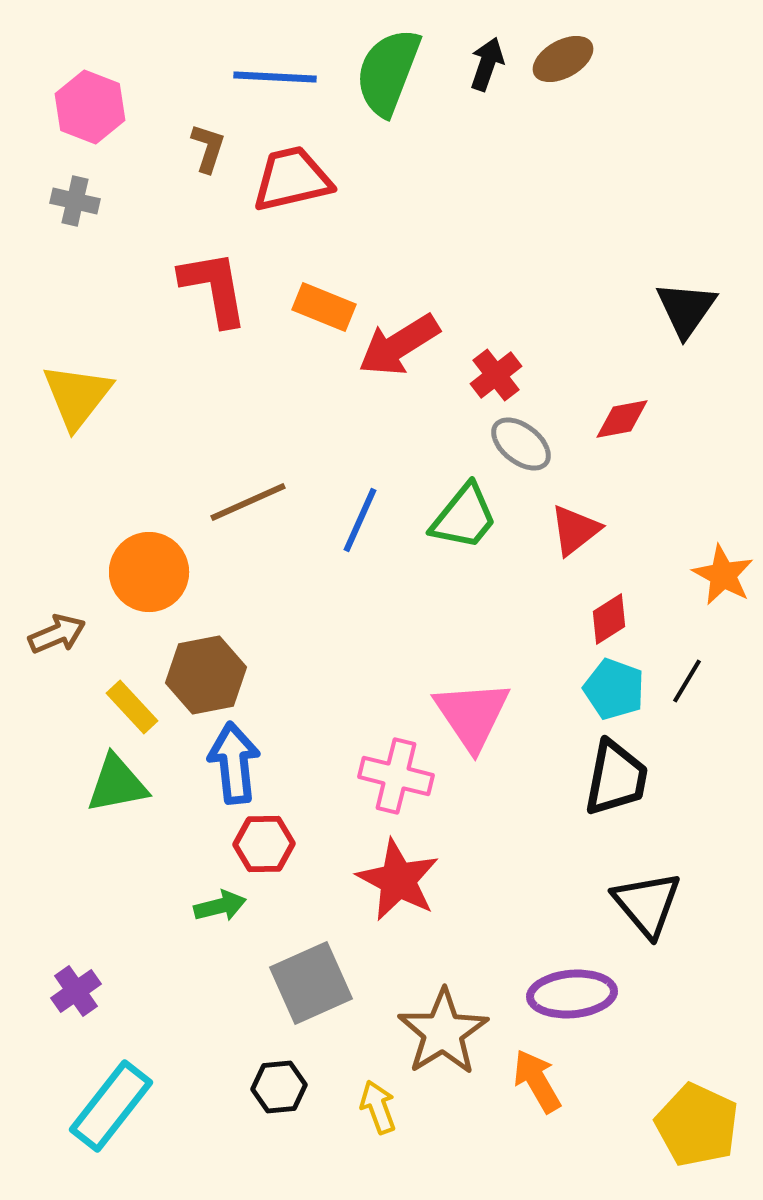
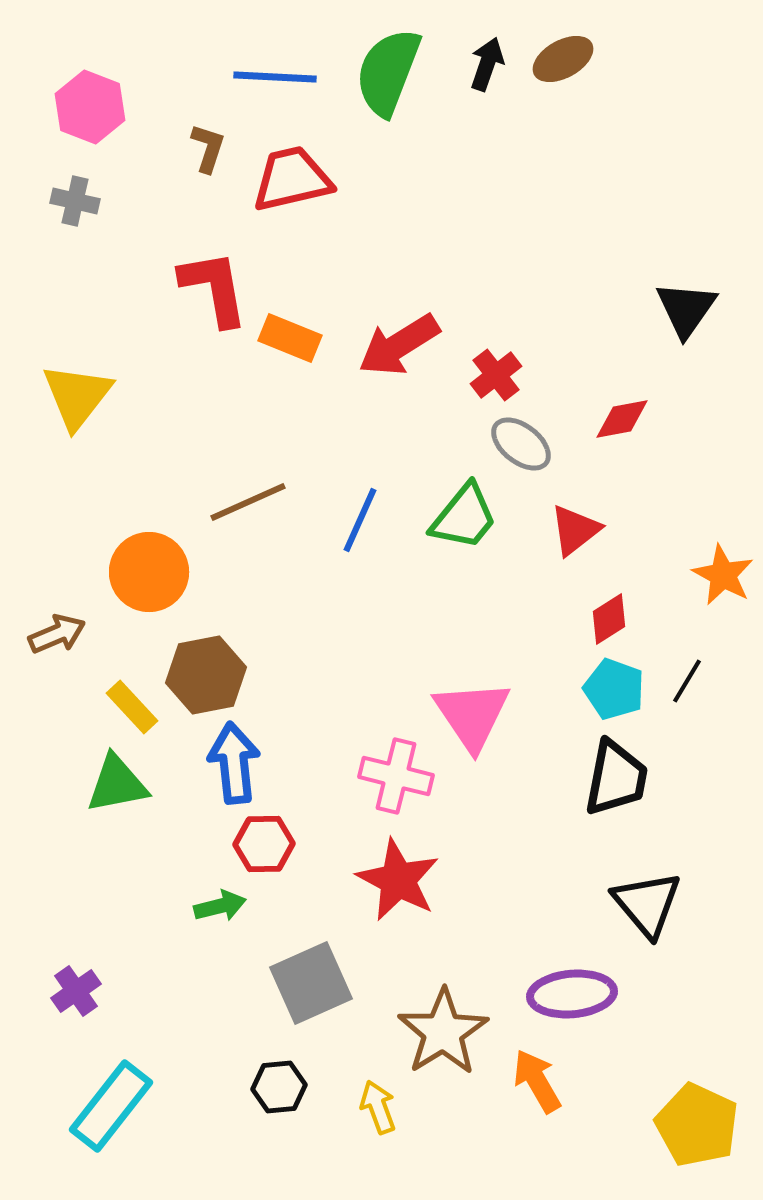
orange rectangle at (324, 307): moved 34 px left, 31 px down
